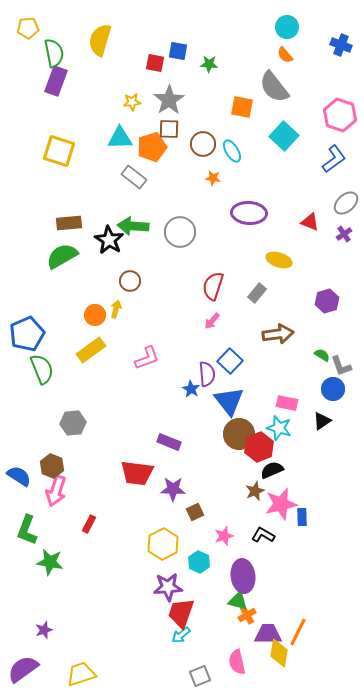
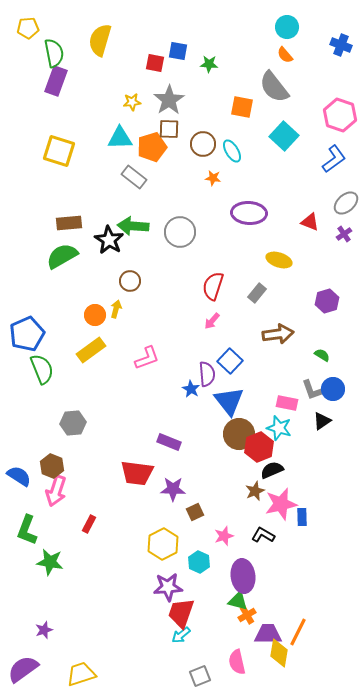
gray L-shape at (341, 366): moved 29 px left, 24 px down
